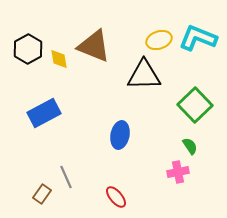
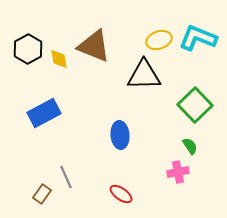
blue ellipse: rotated 16 degrees counterclockwise
red ellipse: moved 5 px right, 3 px up; rotated 15 degrees counterclockwise
